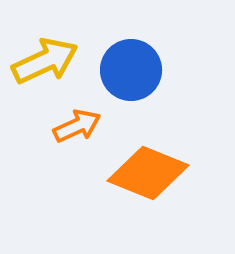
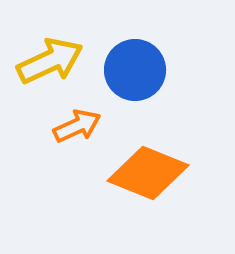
yellow arrow: moved 5 px right
blue circle: moved 4 px right
